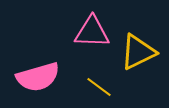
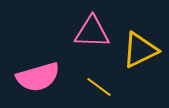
yellow triangle: moved 2 px right, 2 px up
